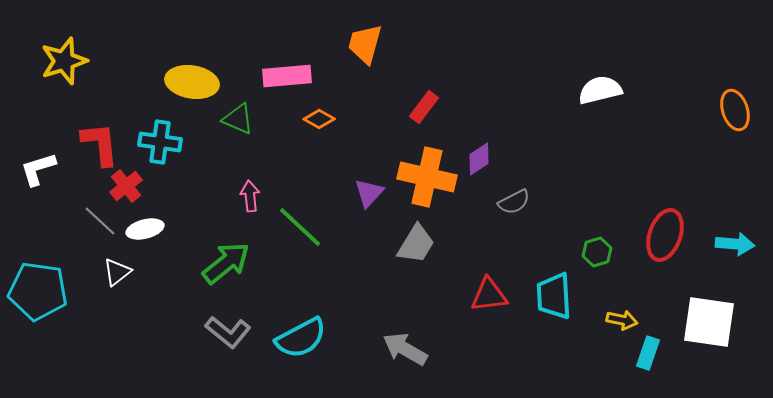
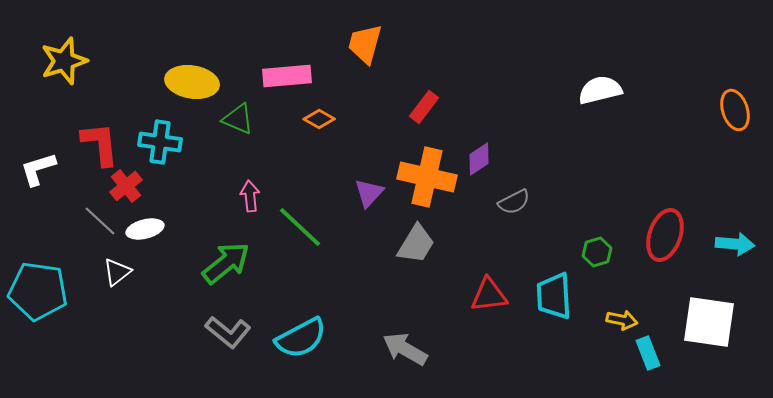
cyan rectangle: rotated 40 degrees counterclockwise
